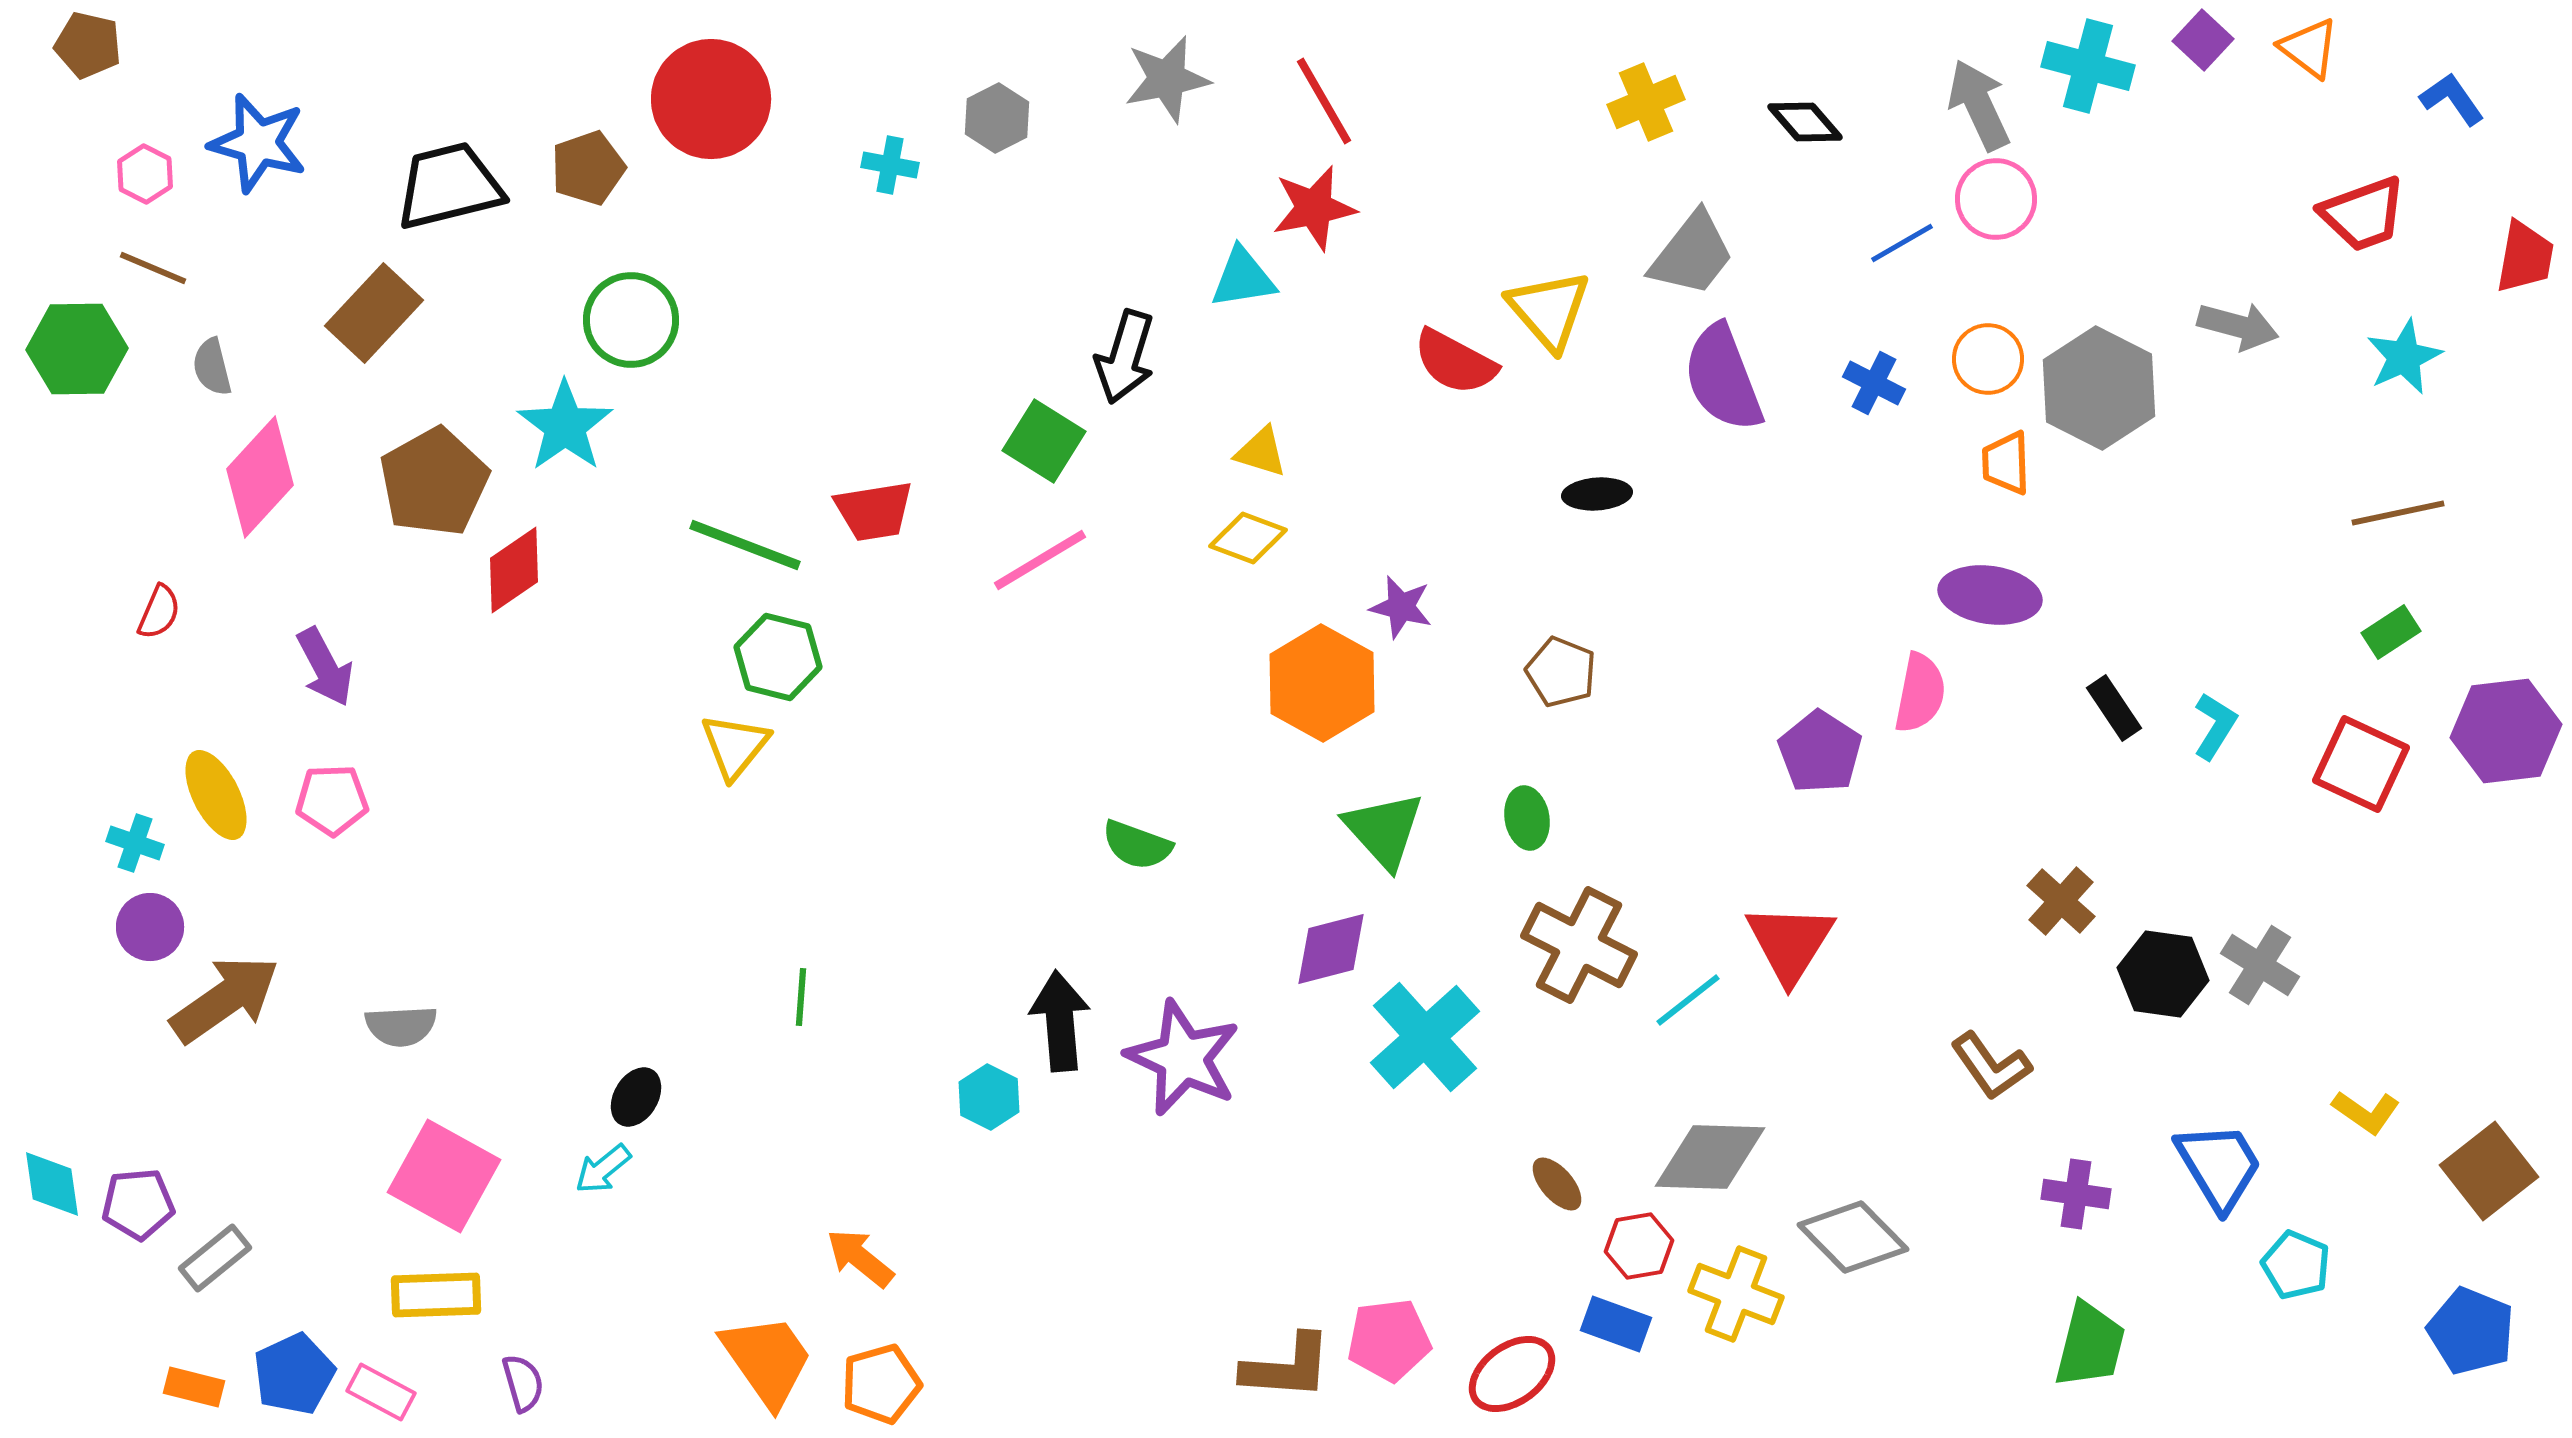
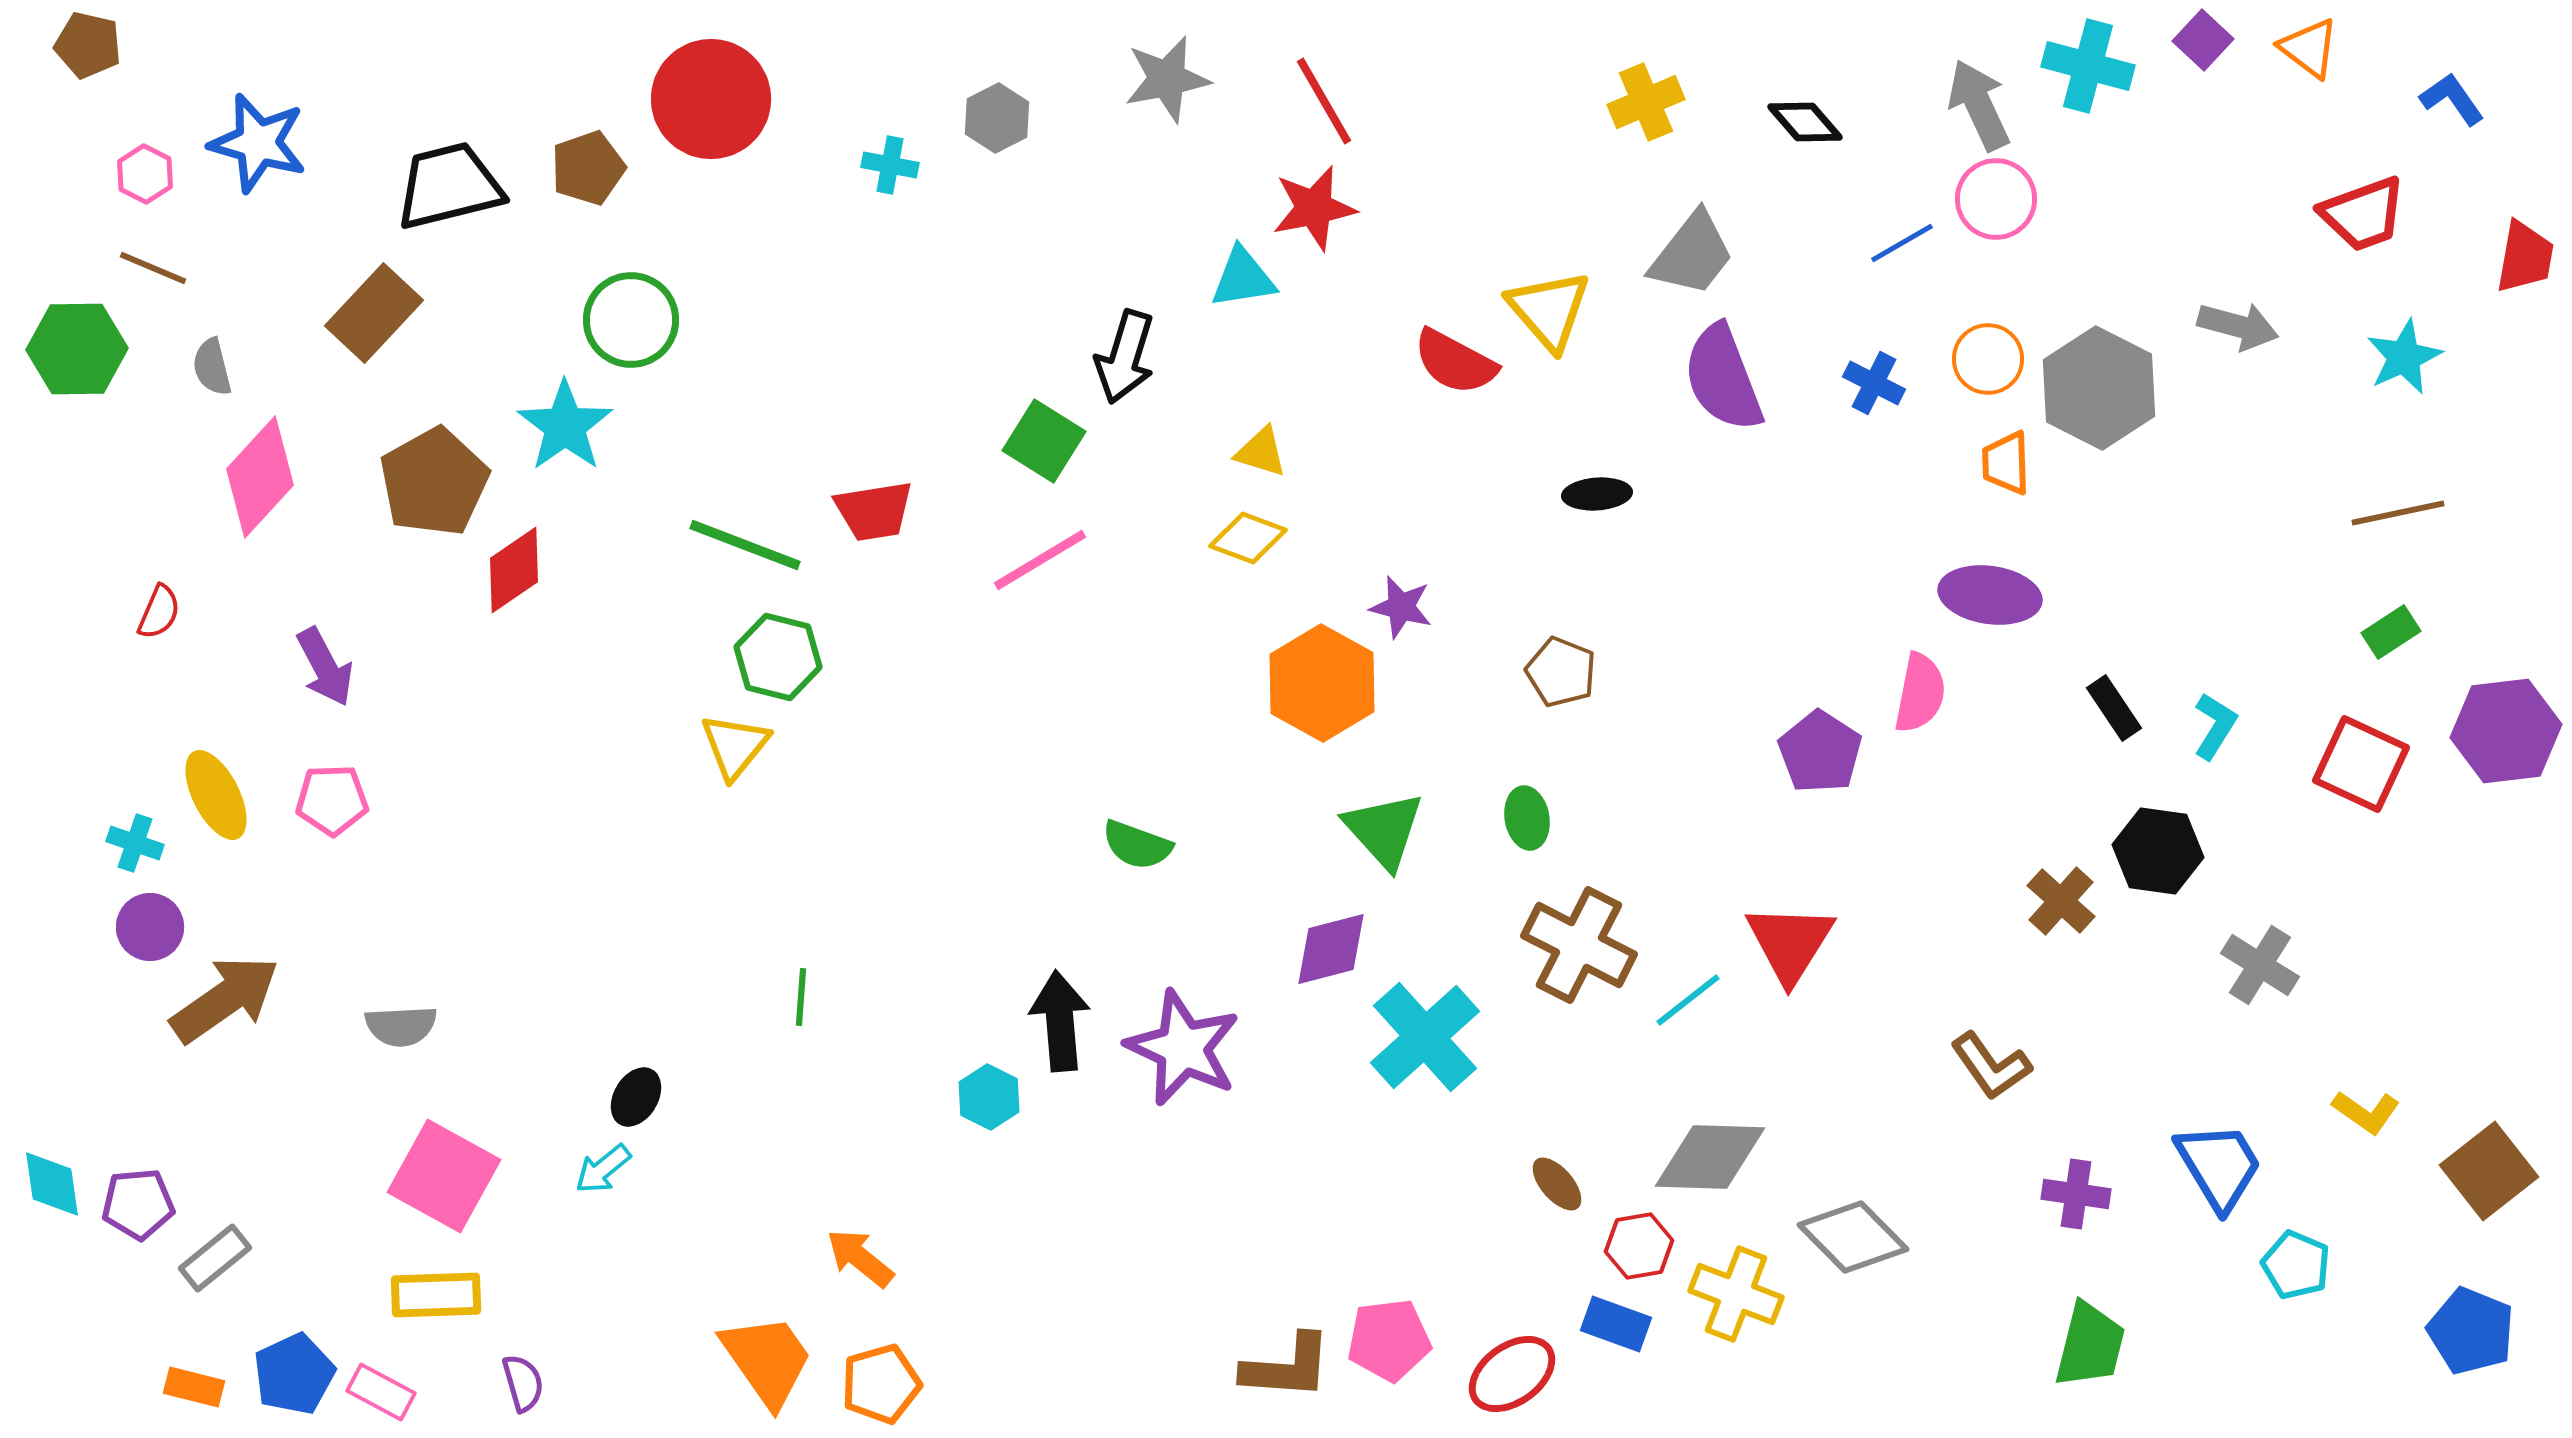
black hexagon at (2163, 974): moved 5 px left, 123 px up
purple star at (1183, 1058): moved 10 px up
